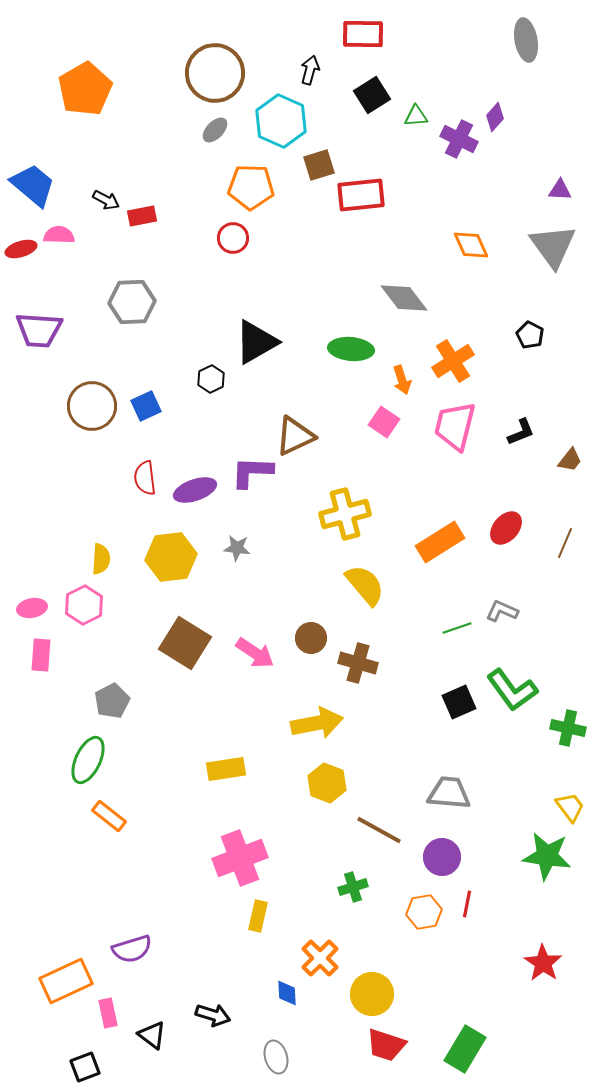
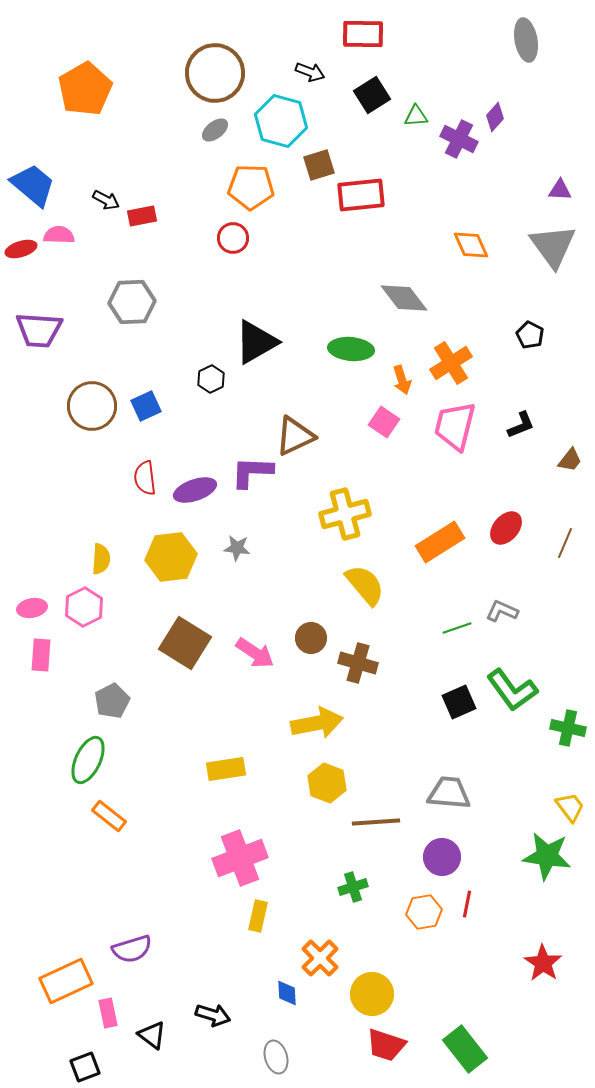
black arrow at (310, 70): moved 2 px down; rotated 96 degrees clockwise
cyan hexagon at (281, 121): rotated 9 degrees counterclockwise
gray ellipse at (215, 130): rotated 8 degrees clockwise
orange cross at (453, 361): moved 2 px left, 2 px down
black L-shape at (521, 432): moved 7 px up
pink hexagon at (84, 605): moved 2 px down
brown line at (379, 830): moved 3 px left, 8 px up; rotated 33 degrees counterclockwise
green rectangle at (465, 1049): rotated 69 degrees counterclockwise
